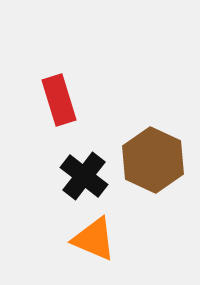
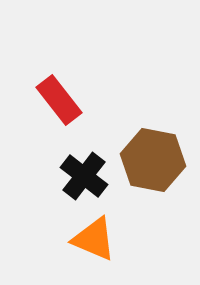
red rectangle: rotated 21 degrees counterclockwise
brown hexagon: rotated 14 degrees counterclockwise
